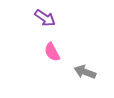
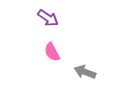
purple arrow: moved 3 px right
